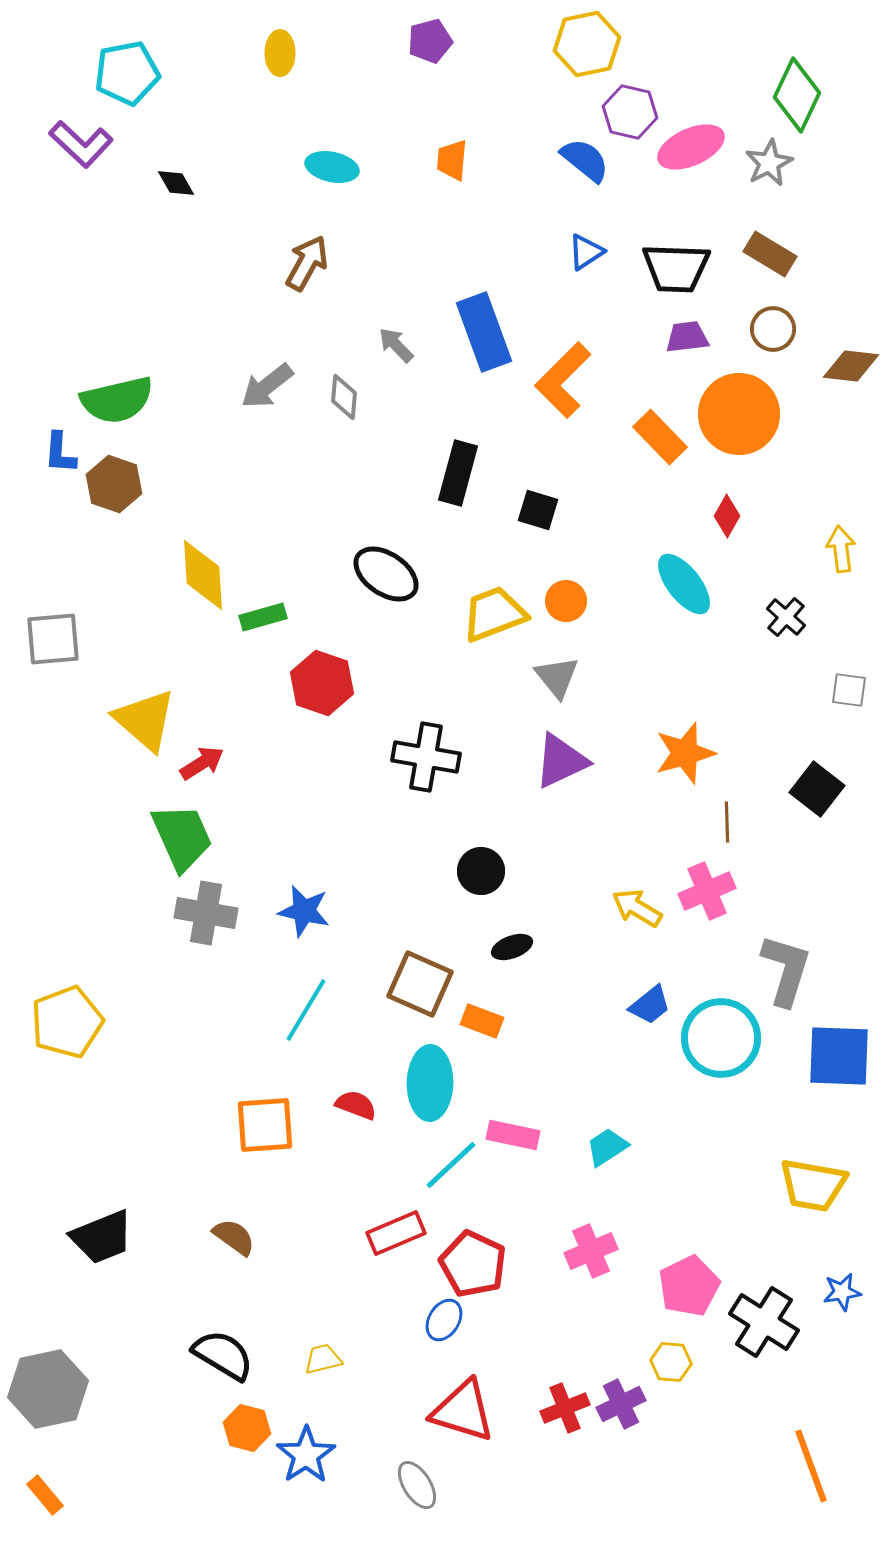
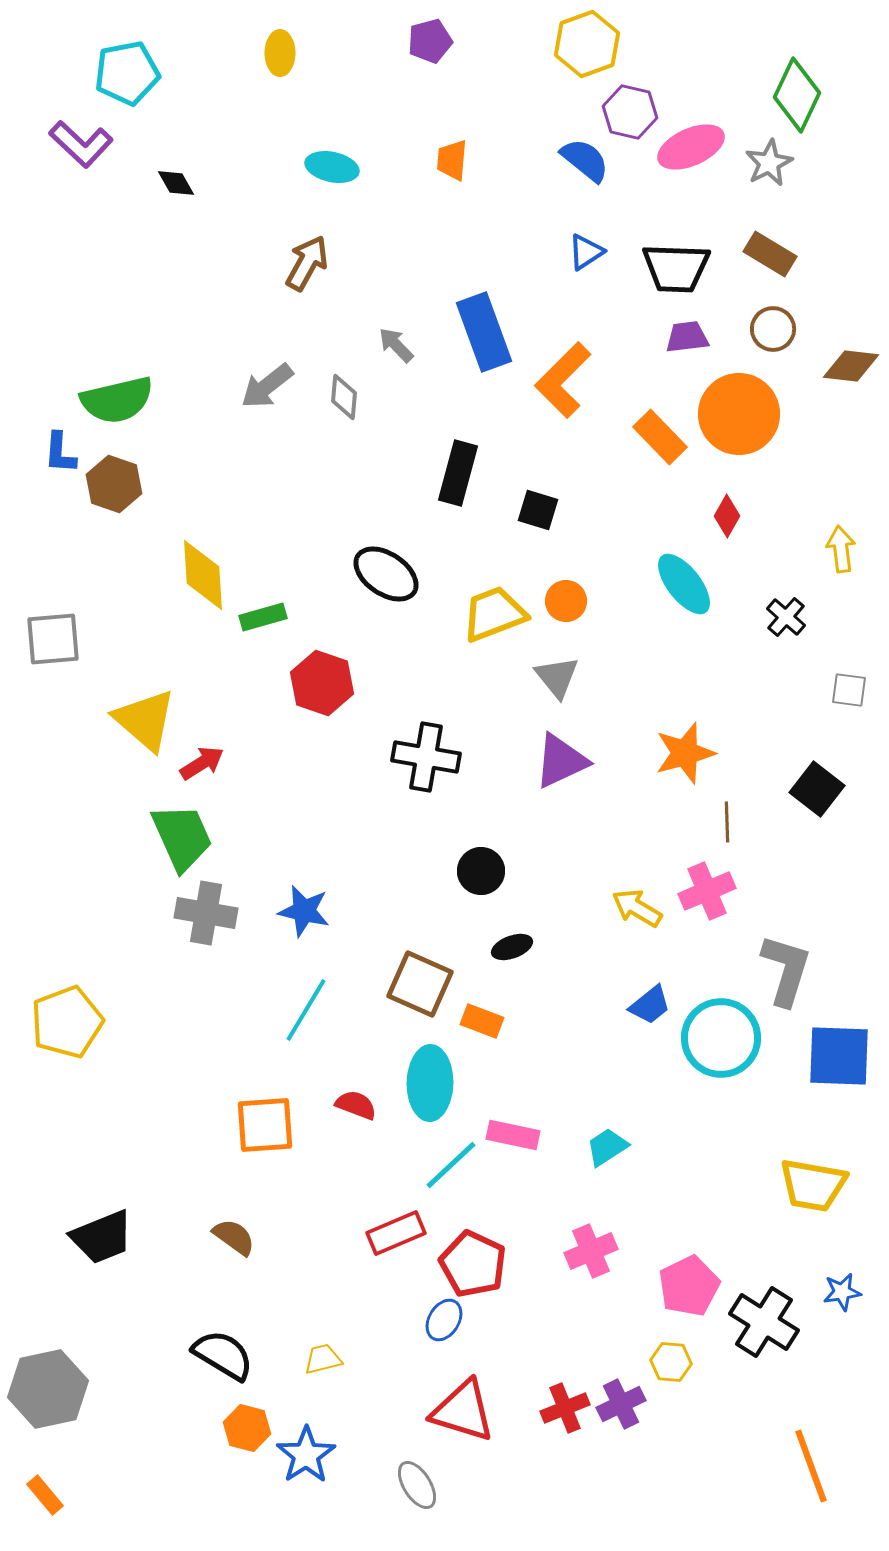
yellow hexagon at (587, 44): rotated 8 degrees counterclockwise
